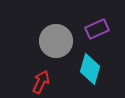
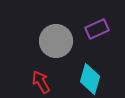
cyan diamond: moved 10 px down
red arrow: rotated 55 degrees counterclockwise
